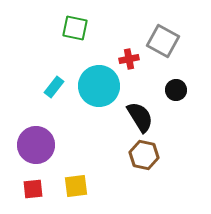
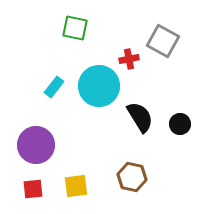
black circle: moved 4 px right, 34 px down
brown hexagon: moved 12 px left, 22 px down
